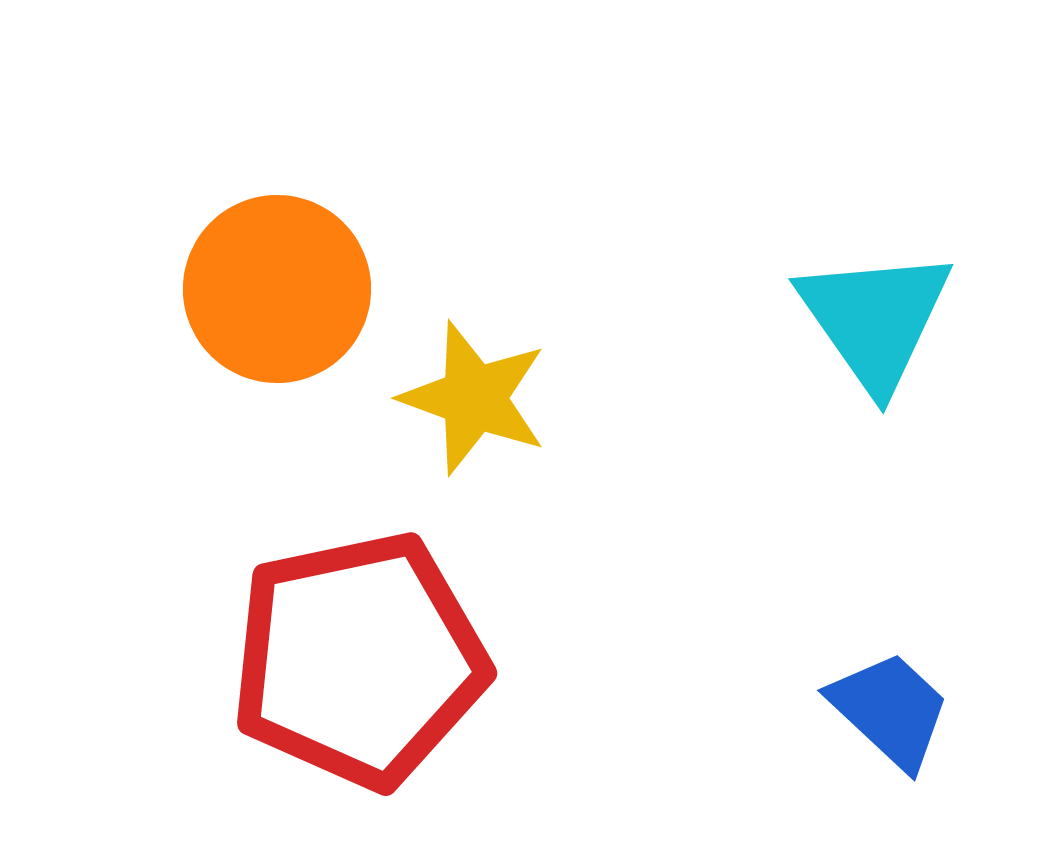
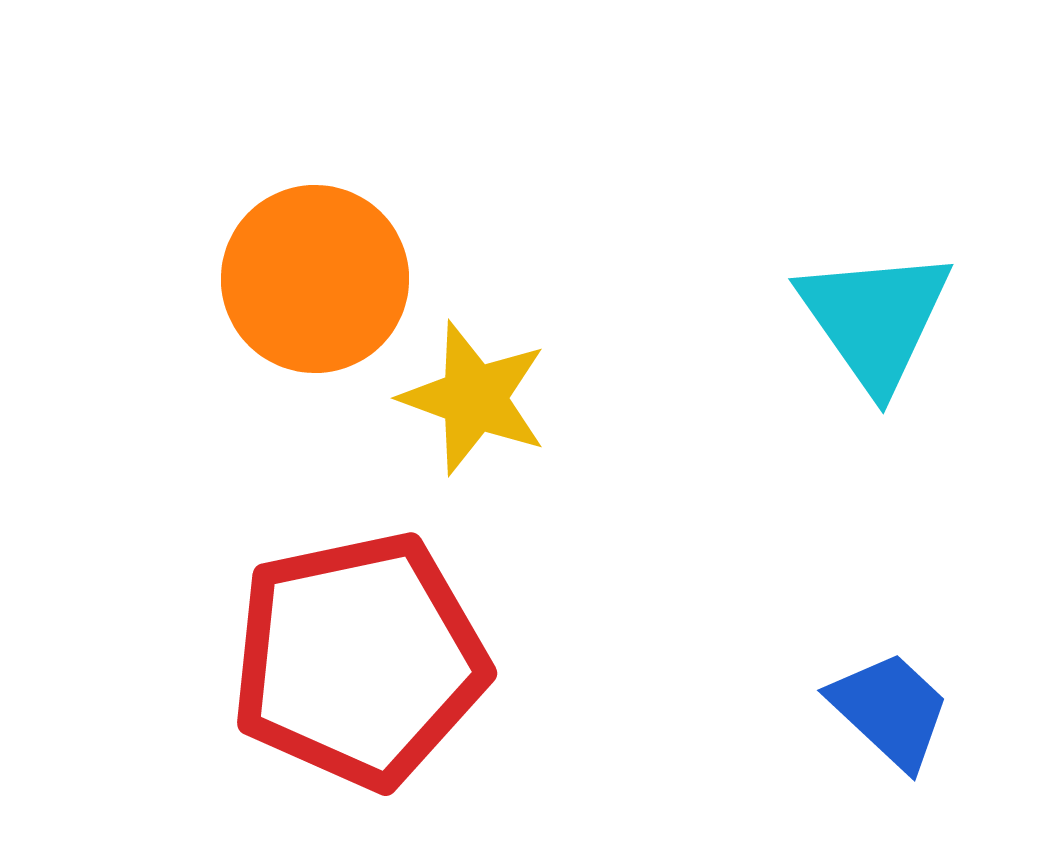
orange circle: moved 38 px right, 10 px up
